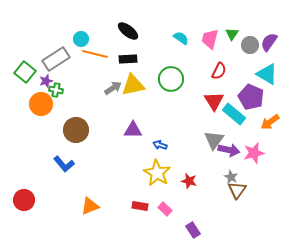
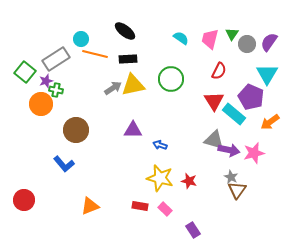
black ellipse: moved 3 px left
gray circle: moved 3 px left, 1 px up
cyan triangle: rotated 30 degrees clockwise
gray triangle: rotated 50 degrees counterclockwise
yellow star: moved 3 px right, 5 px down; rotated 16 degrees counterclockwise
